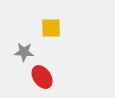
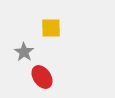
gray star: rotated 30 degrees clockwise
